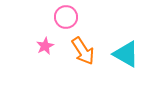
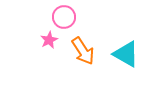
pink circle: moved 2 px left
pink star: moved 4 px right, 6 px up
